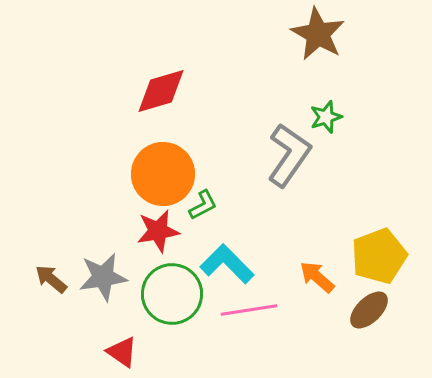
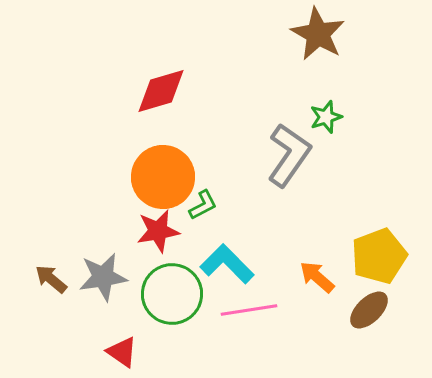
orange circle: moved 3 px down
